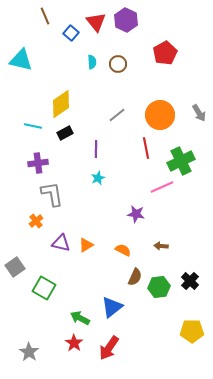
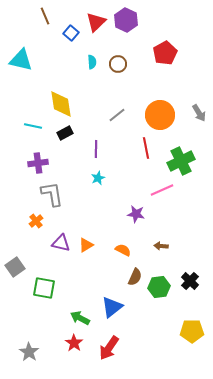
red triangle: rotated 25 degrees clockwise
yellow diamond: rotated 64 degrees counterclockwise
pink line: moved 3 px down
green square: rotated 20 degrees counterclockwise
